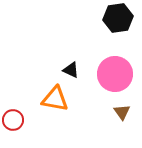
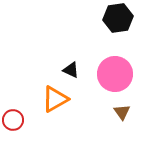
orange triangle: rotated 40 degrees counterclockwise
